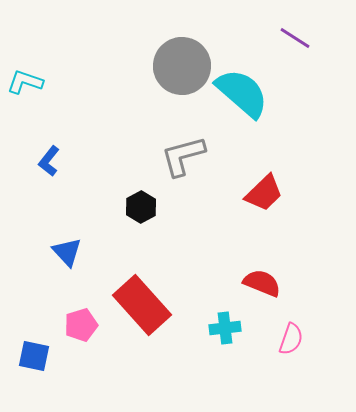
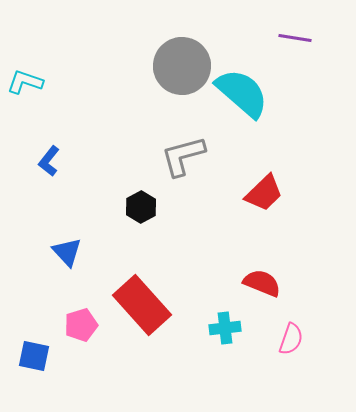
purple line: rotated 24 degrees counterclockwise
